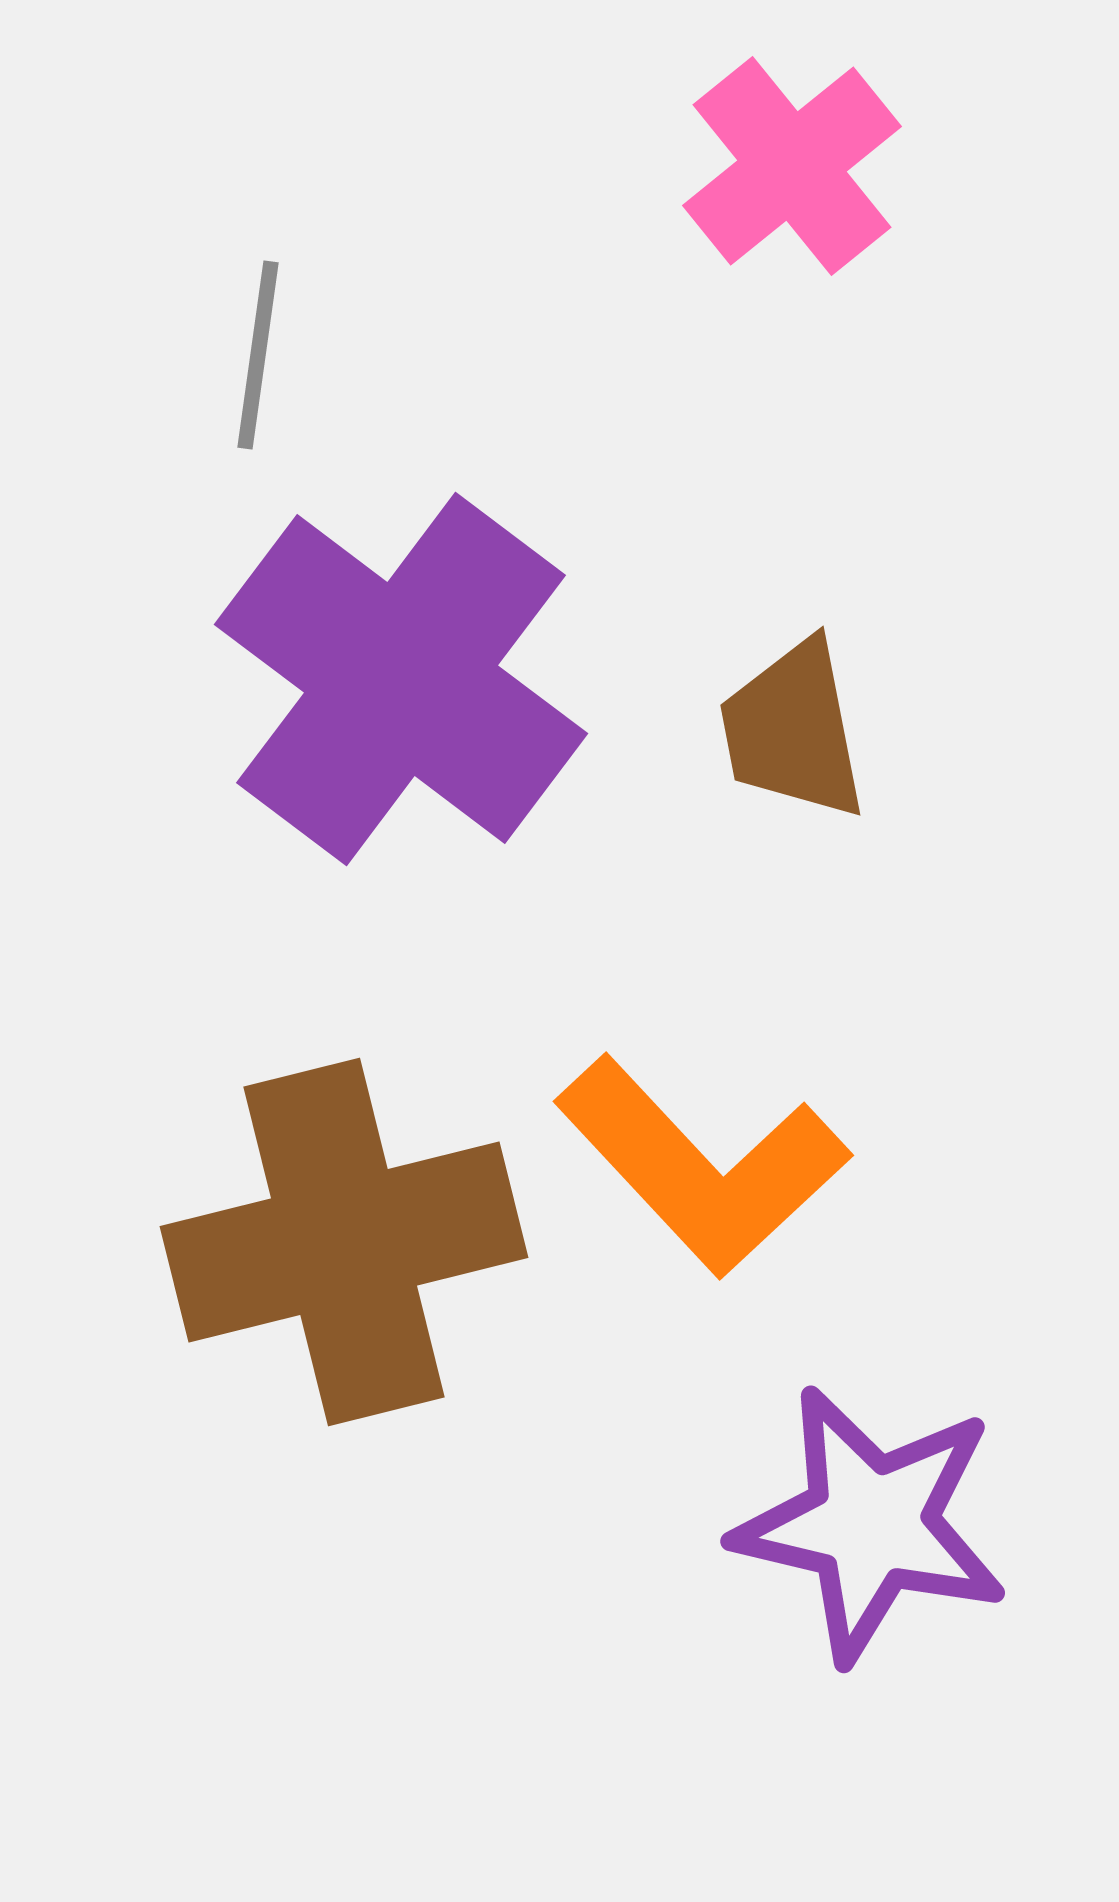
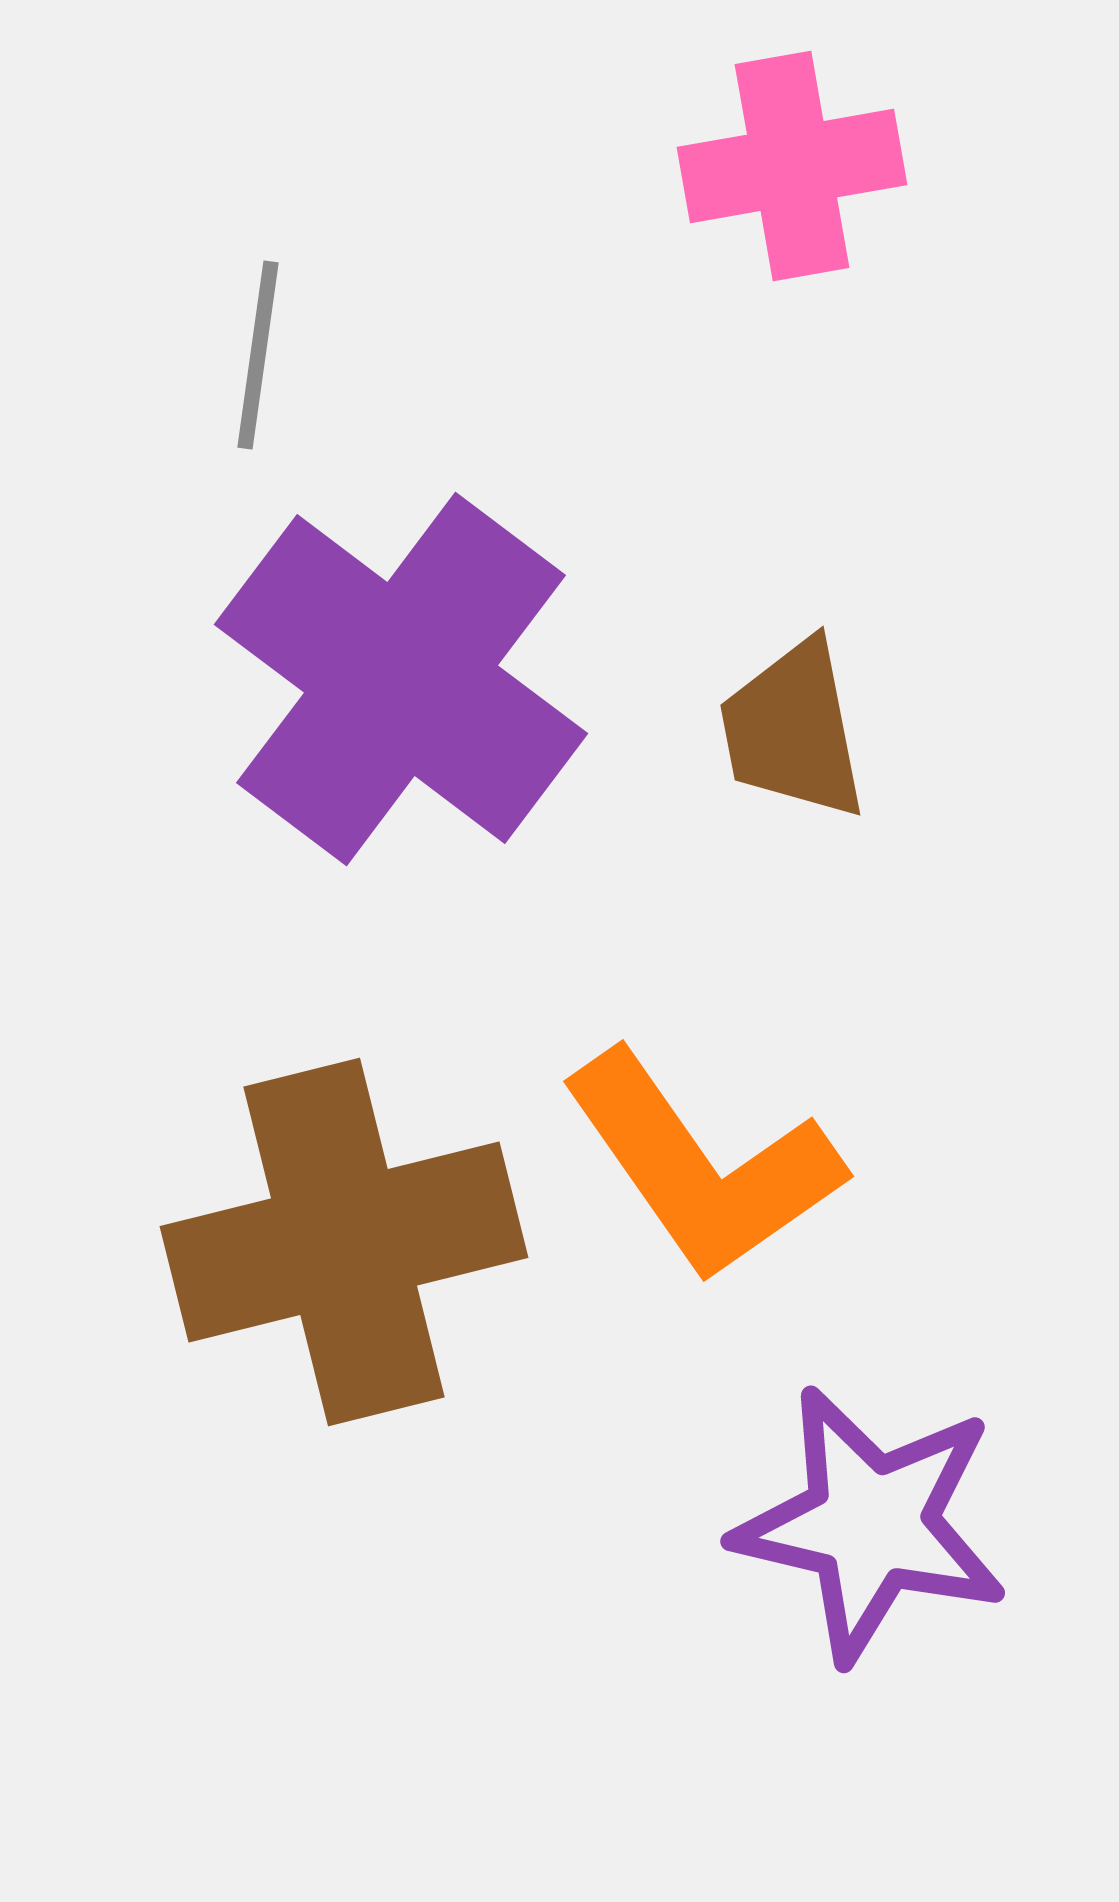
pink cross: rotated 29 degrees clockwise
orange L-shape: rotated 8 degrees clockwise
